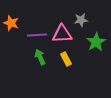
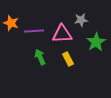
purple line: moved 3 px left, 4 px up
yellow rectangle: moved 2 px right
